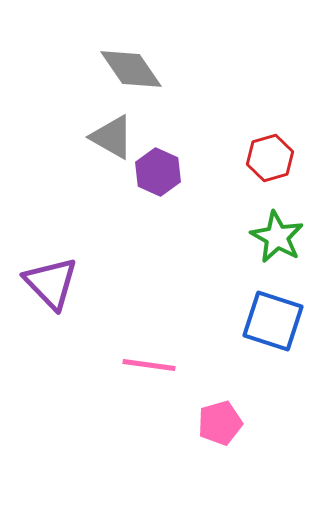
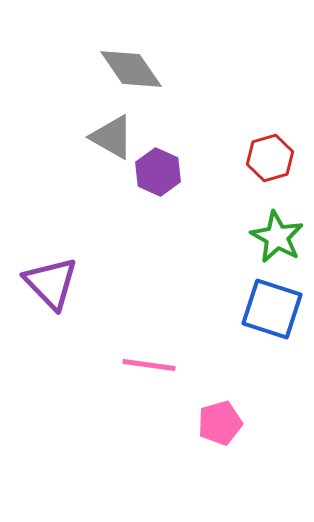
blue square: moved 1 px left, 12 px up
